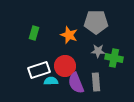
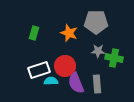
orange star: moved 2 px up
gray rectangle: moved 1 px right, 2 px down
